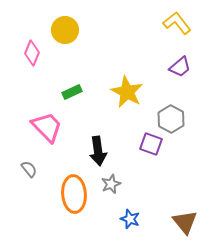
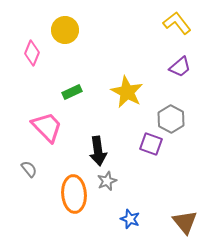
gray star: moved 4 px left, 3 px up
